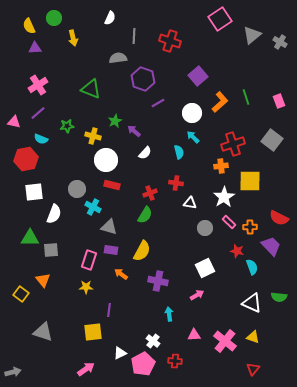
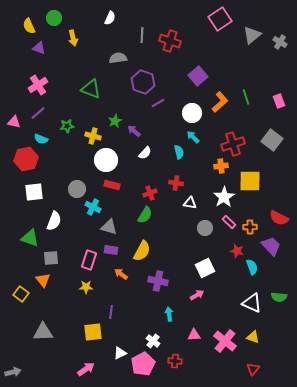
gray line at (134, 36): moved 8 px right, 1 px up
purple triangle at (35, 48): moved 4 px right; rotated 24 degrees clockwise
purple hexagon at (143, 79): moved 3 px down
white semicircle at (54, 214): moved 7 px down
green triangle at (30, 238): rotated 18 degrees clockwise
gray square at (51, 250): moved 8 px down
purple line at (109, 310): moved 2 px right, 2 px down
gray triangle at (43, 332): rotated 20 degrees counterclockwise
